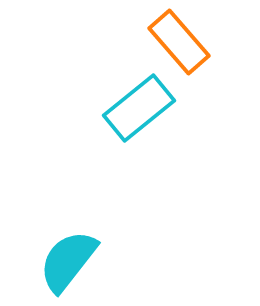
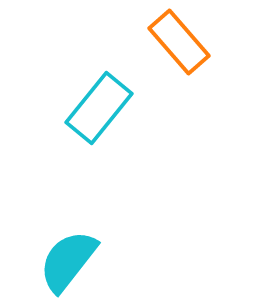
cyan rectangle: moved 40 px left; rotated 12 degrees counterclockwise
